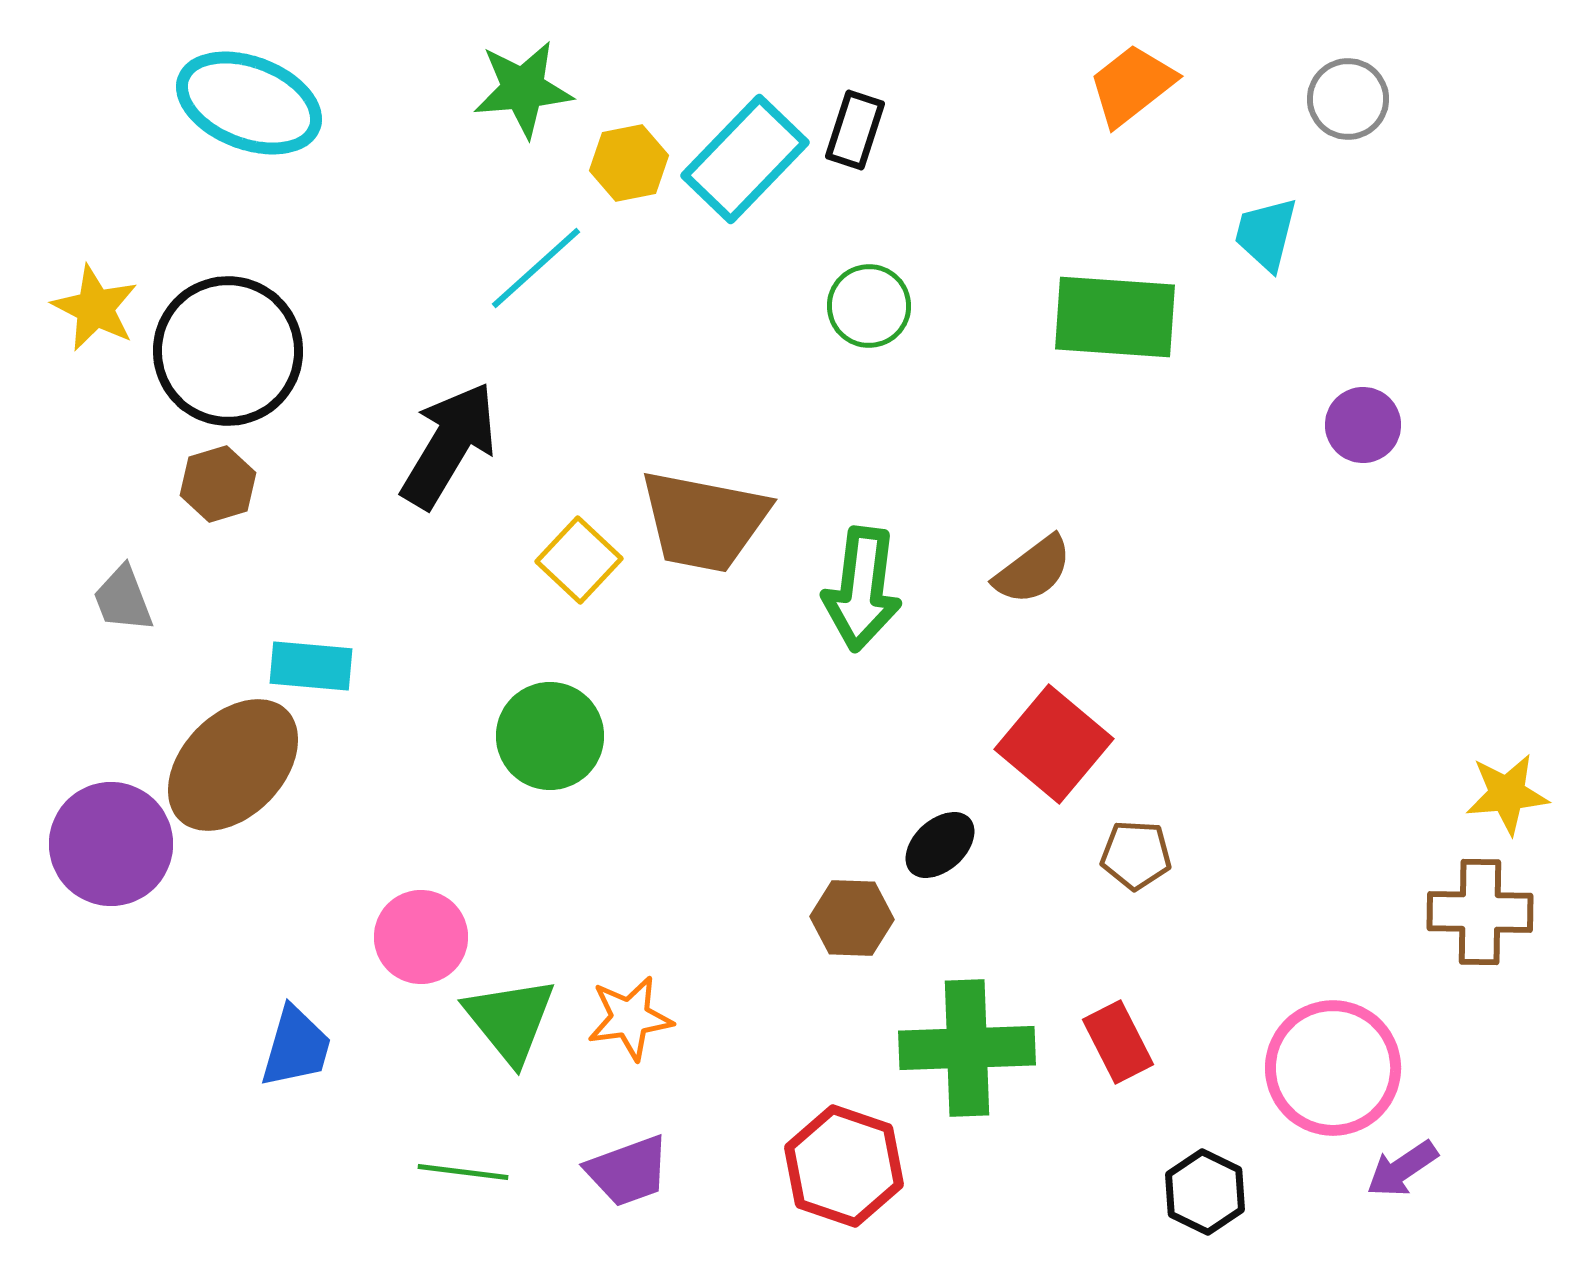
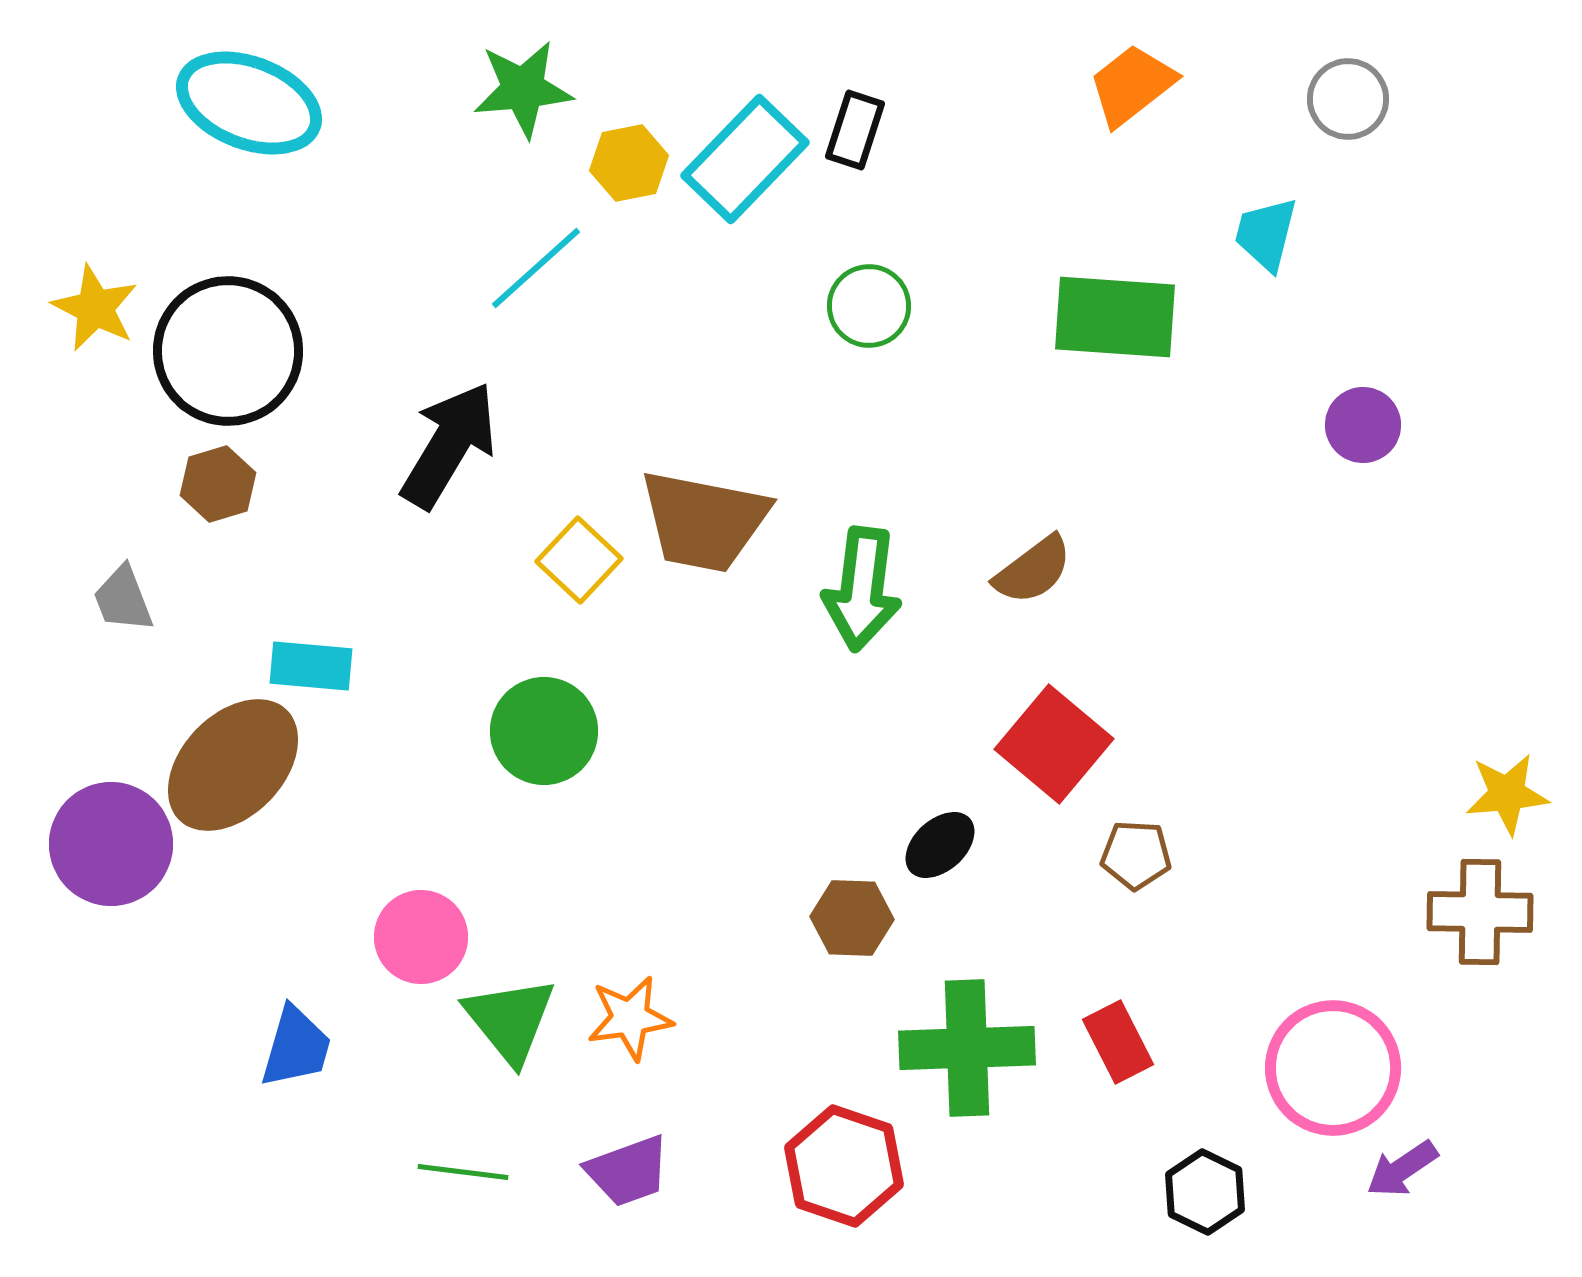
green circle at (550, 736): moved 6 px left, 5 px up
